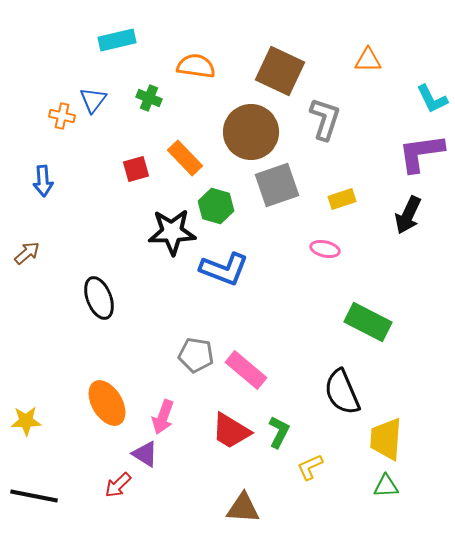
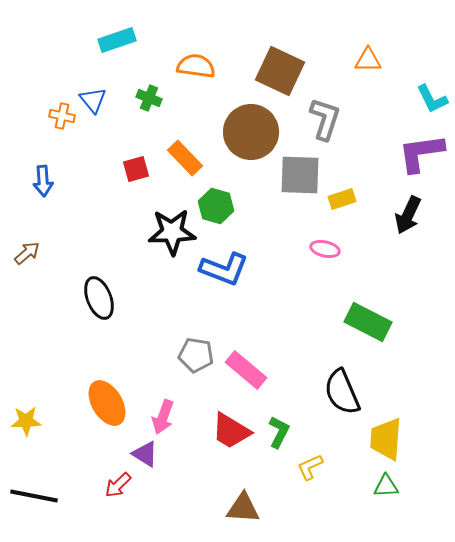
cyan rectangle: rotated 6 degrees counterclockwise
blue triangle: rotated 16 degrees counterclockwise
gray square: moved 23 px right, 10 px up; rotated 21 degrees clockwise
